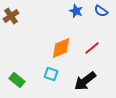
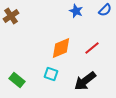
blue semicircle: moved 4 px right, 1 px up; rotated 80 degrees counterclockwise
